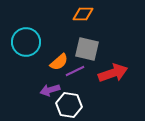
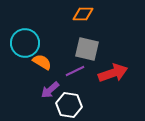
cyan circle: moved 1 px left, 1 px down
orange semicircle: moved 17 px left; rotated 108 degrees counterclockwise
purple arrow: rotated 24 degrees counterclockwise
